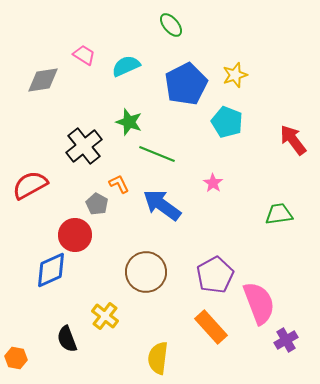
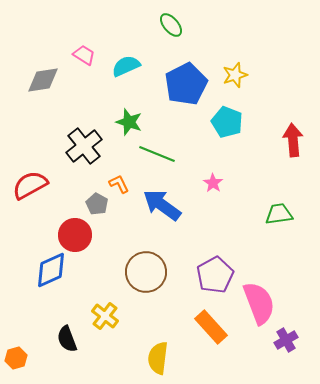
red arrow: rotated 32 degrees clockwise
orange hexagon: rotated 25 degrees counterclockwise
